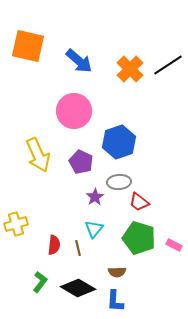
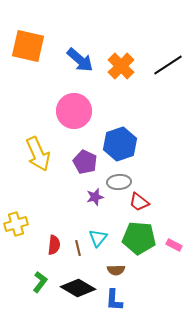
blue arrow: moved 1 px right, 1 px up
orange cross: moved 9 px left, 3 px up
blue hexagon: moved 1 px right, 2 px down
yellow arrow: moved 1 px up
purple pentagon: moved 4 px right
purple star: rotated 18 degrees clockwise
cyan triangle: moved 4 px right, 9 px down
green pentagon: rotated 12 degrees counterclockwise
brown semicircle: moved 1 px left, 2 px up
blue L-shape: moved 1 px left, 1 px up
